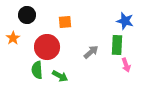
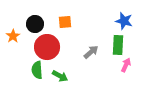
black circle: moved 8 px right, 9 px down
blue star: moved 1 px left
orange star: moved 2 px up
green rectangle: moved 1 px right
pink arrow: rotated 136 degrees counterclockwise
